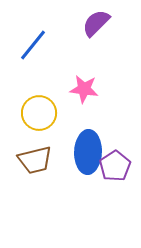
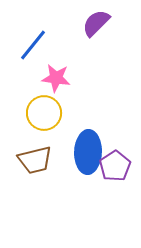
pink star: moved 28 px left, 11 px up
yellow circle: moved 5 px right
